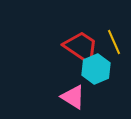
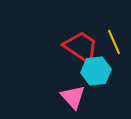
cyan hexagon: moved 2 px down; rotated 16 degrees clockwise
pink triangle: rotated 16 degrees clockwise
